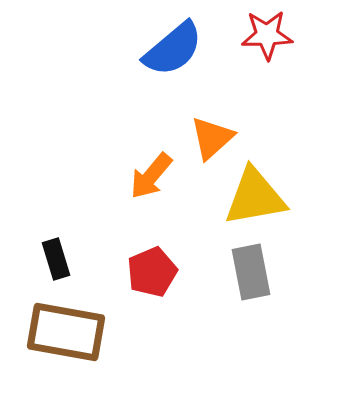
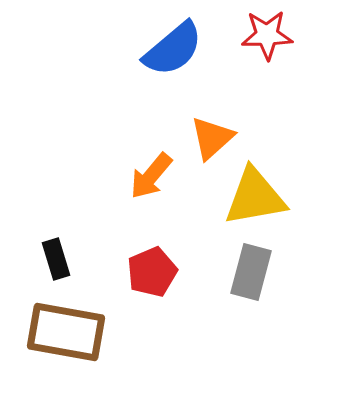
gray rectangle: rotated 26 degrees clockwise
